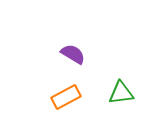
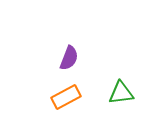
purple semicircle: moved 4 px left, 4 px down; rotated 80 degrees clockwise
